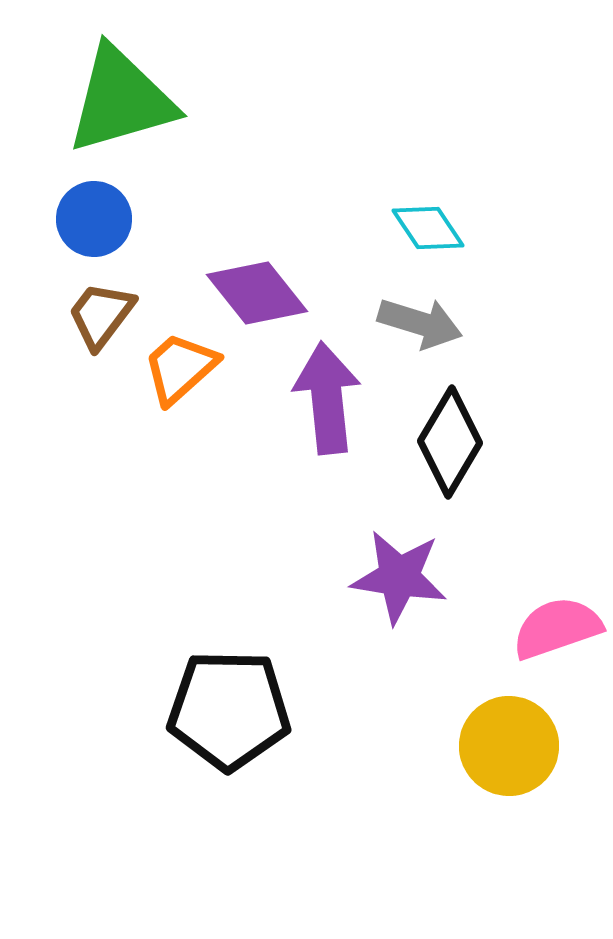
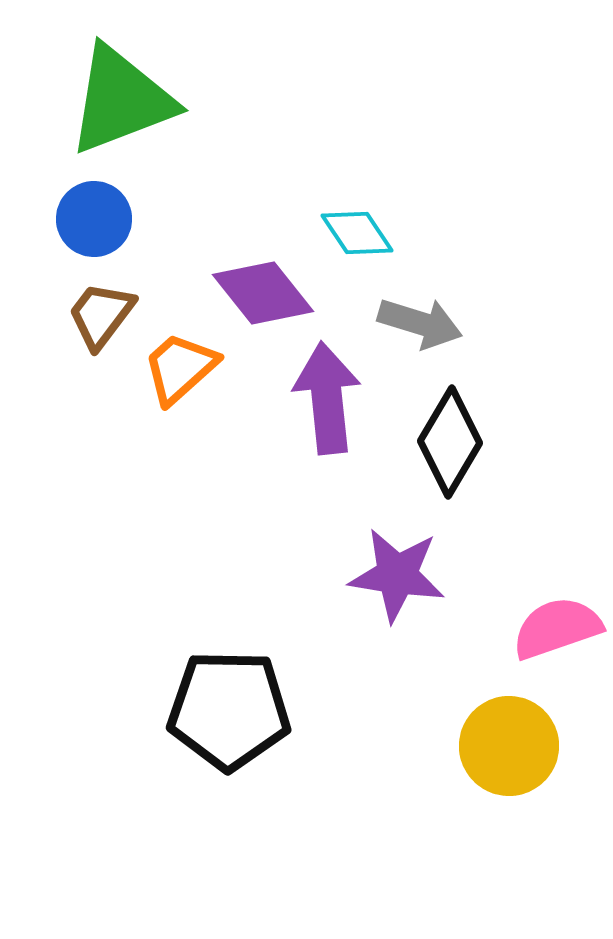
green triangle: rotated 5 degrees counterclockwise
cyan diamond: moved 71 px left, 5 px down
purple diamond: moved 6 px right
purple star: moved 2 px left, 2 px up
